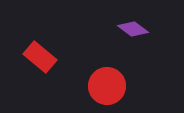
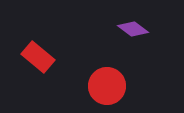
red rectangle: moved 2 px left
